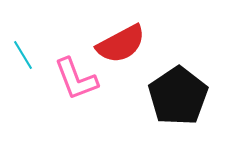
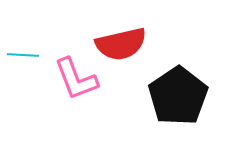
red semicircle: rotated 15 degrees clockwise
cyan line: rotated 56 degrees counterclockwise
